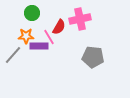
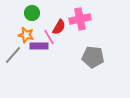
orange star: moved 1 px up; rotated 14 degrees clockwise
